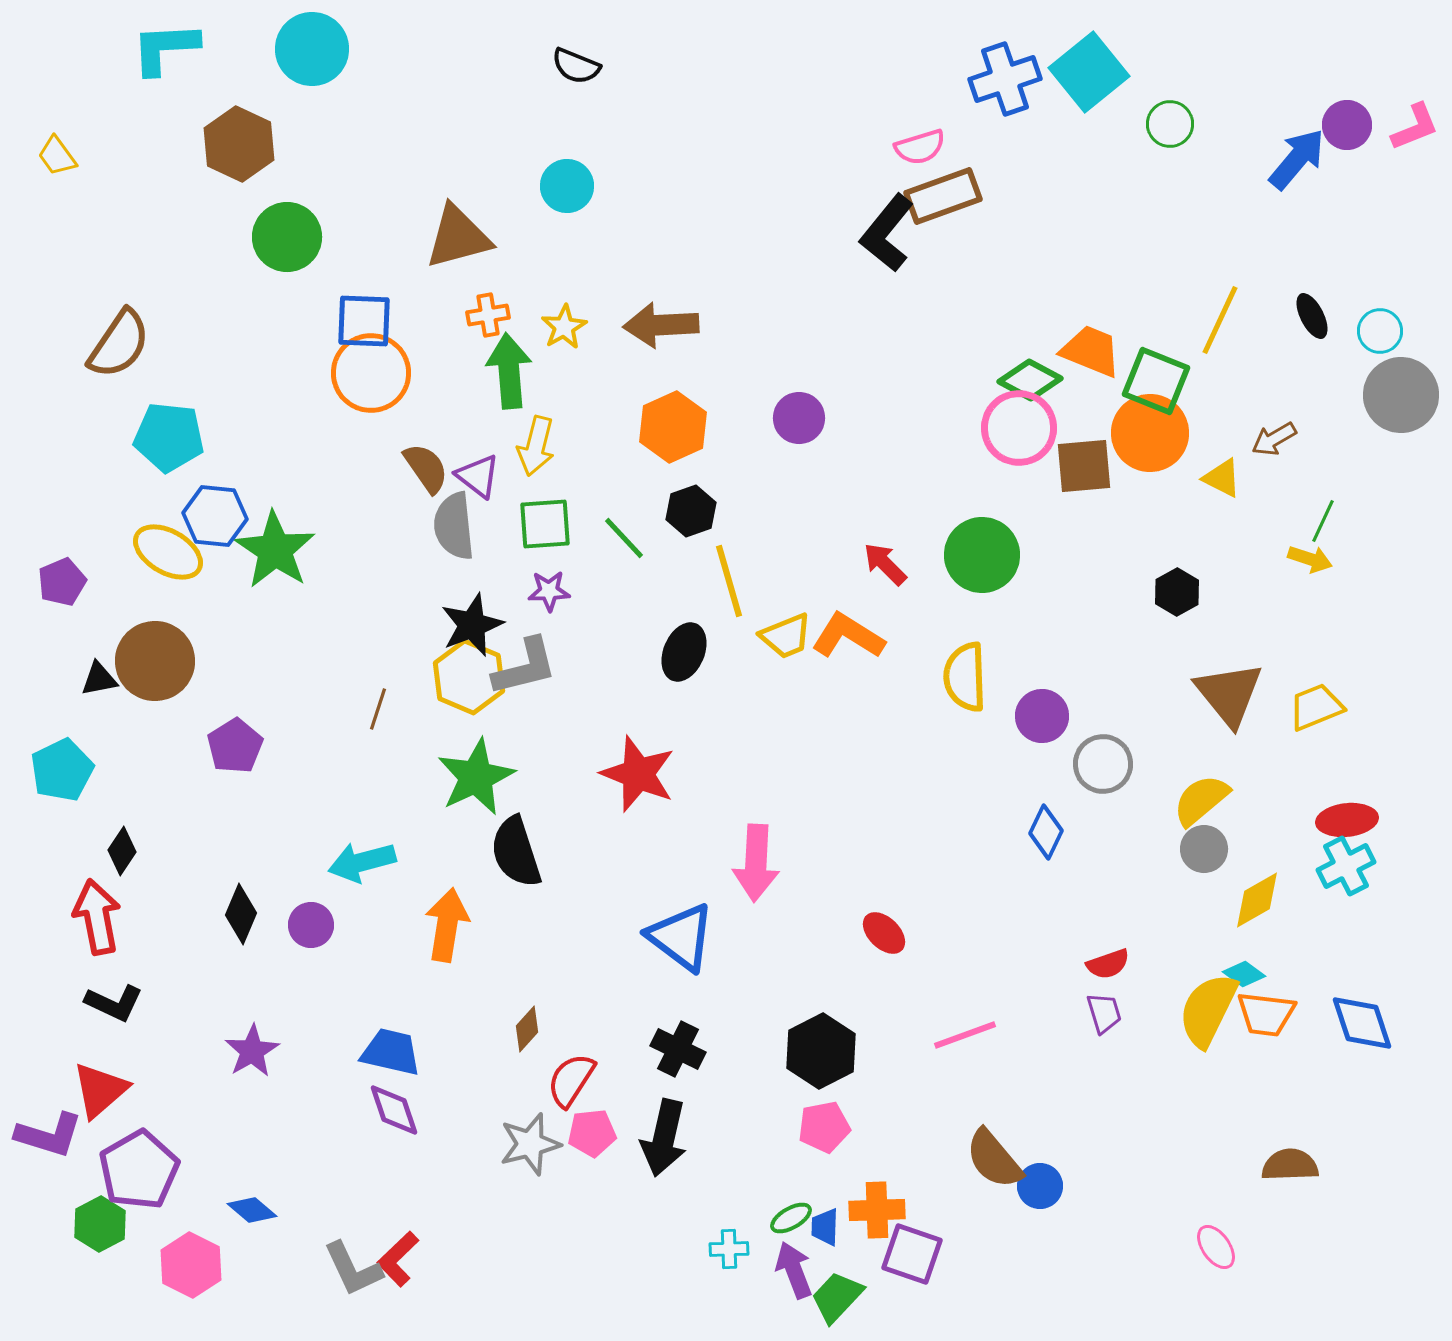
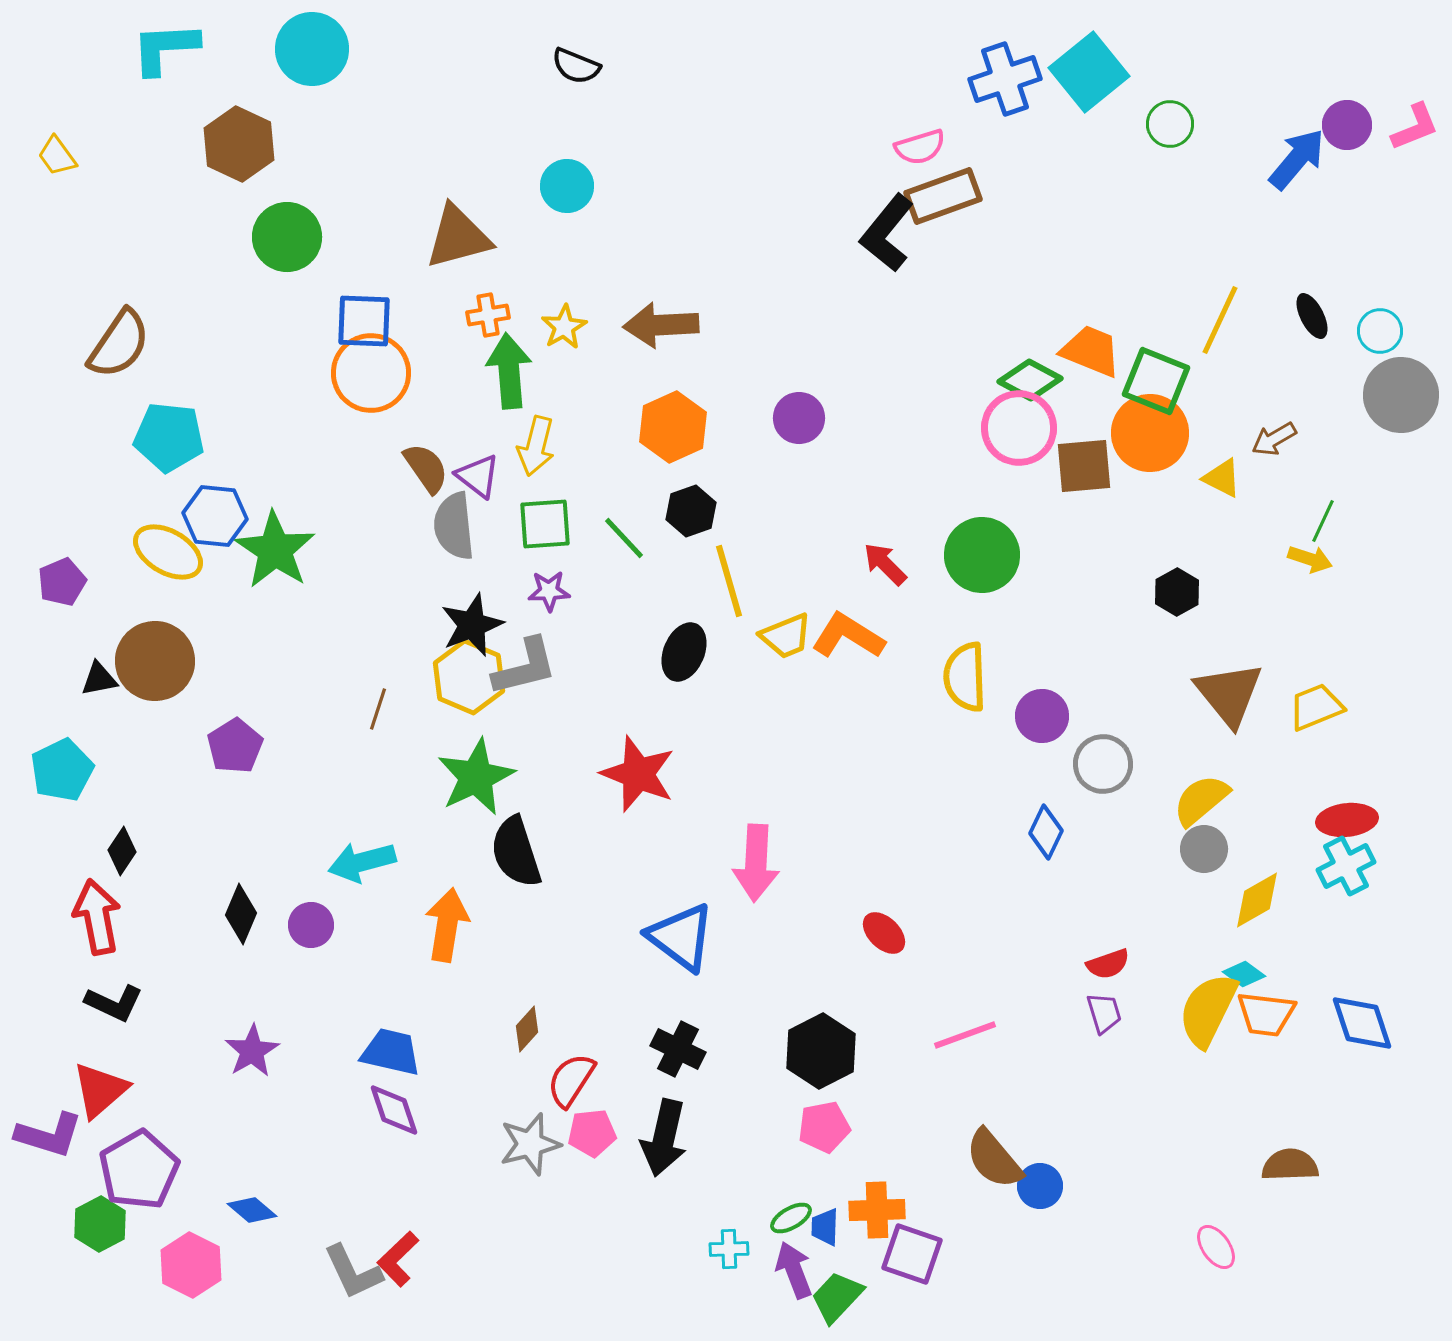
gray L-shape at (353, 1269): moved 3 px down
